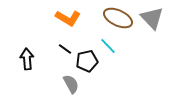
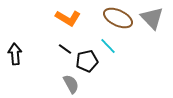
black arrow: moved 12 px left, 5 px up
